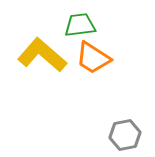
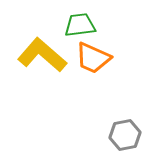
orange trapezoid: rotated 9 degrees counterclockwise
